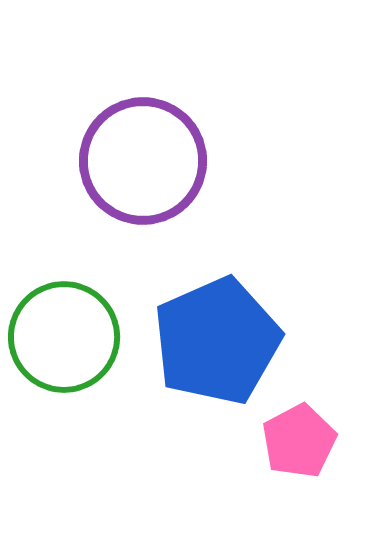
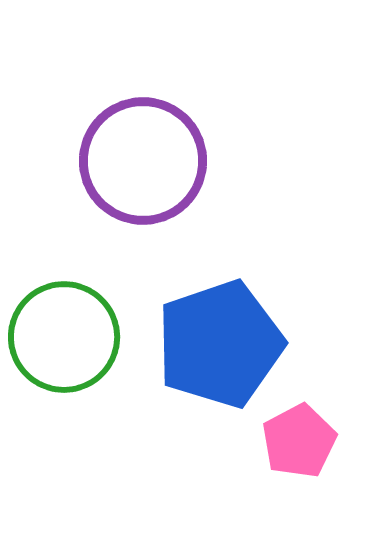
blue pentagon: moved 3 px right, 3 px down; rotated 5 degrees clockwise
